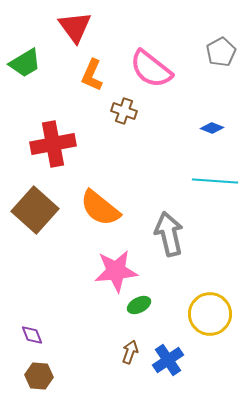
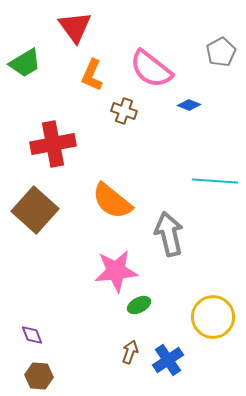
blue diamond: moved 23 px left, 23 px up
orange semicircle: moved 12 px right, 7 px up
yellow circle: moved 3 px right, 3 px down
